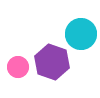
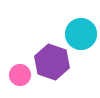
pink circle: moved 2 px right, 8 px down
